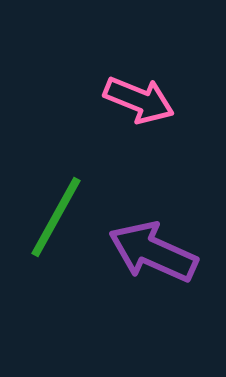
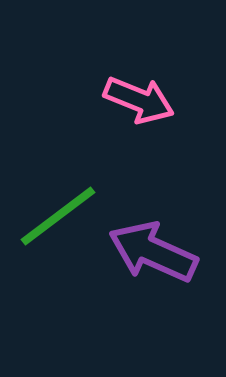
green line: moved 2 px right, 1 px up; rotated 24 degrees clockwise
